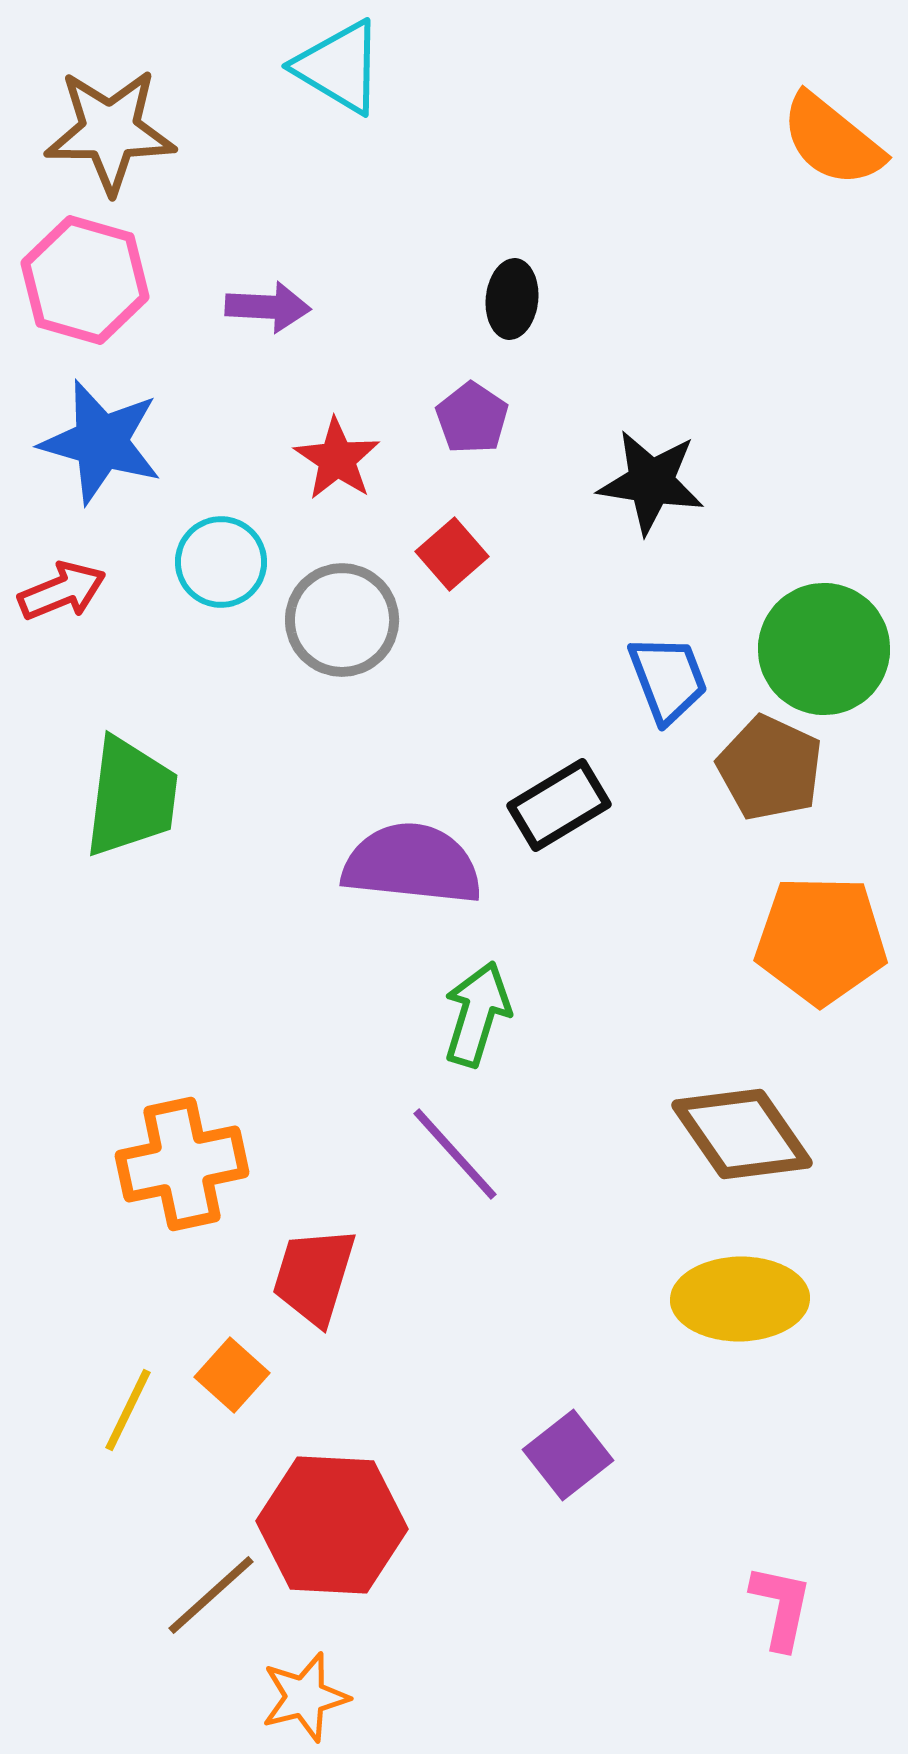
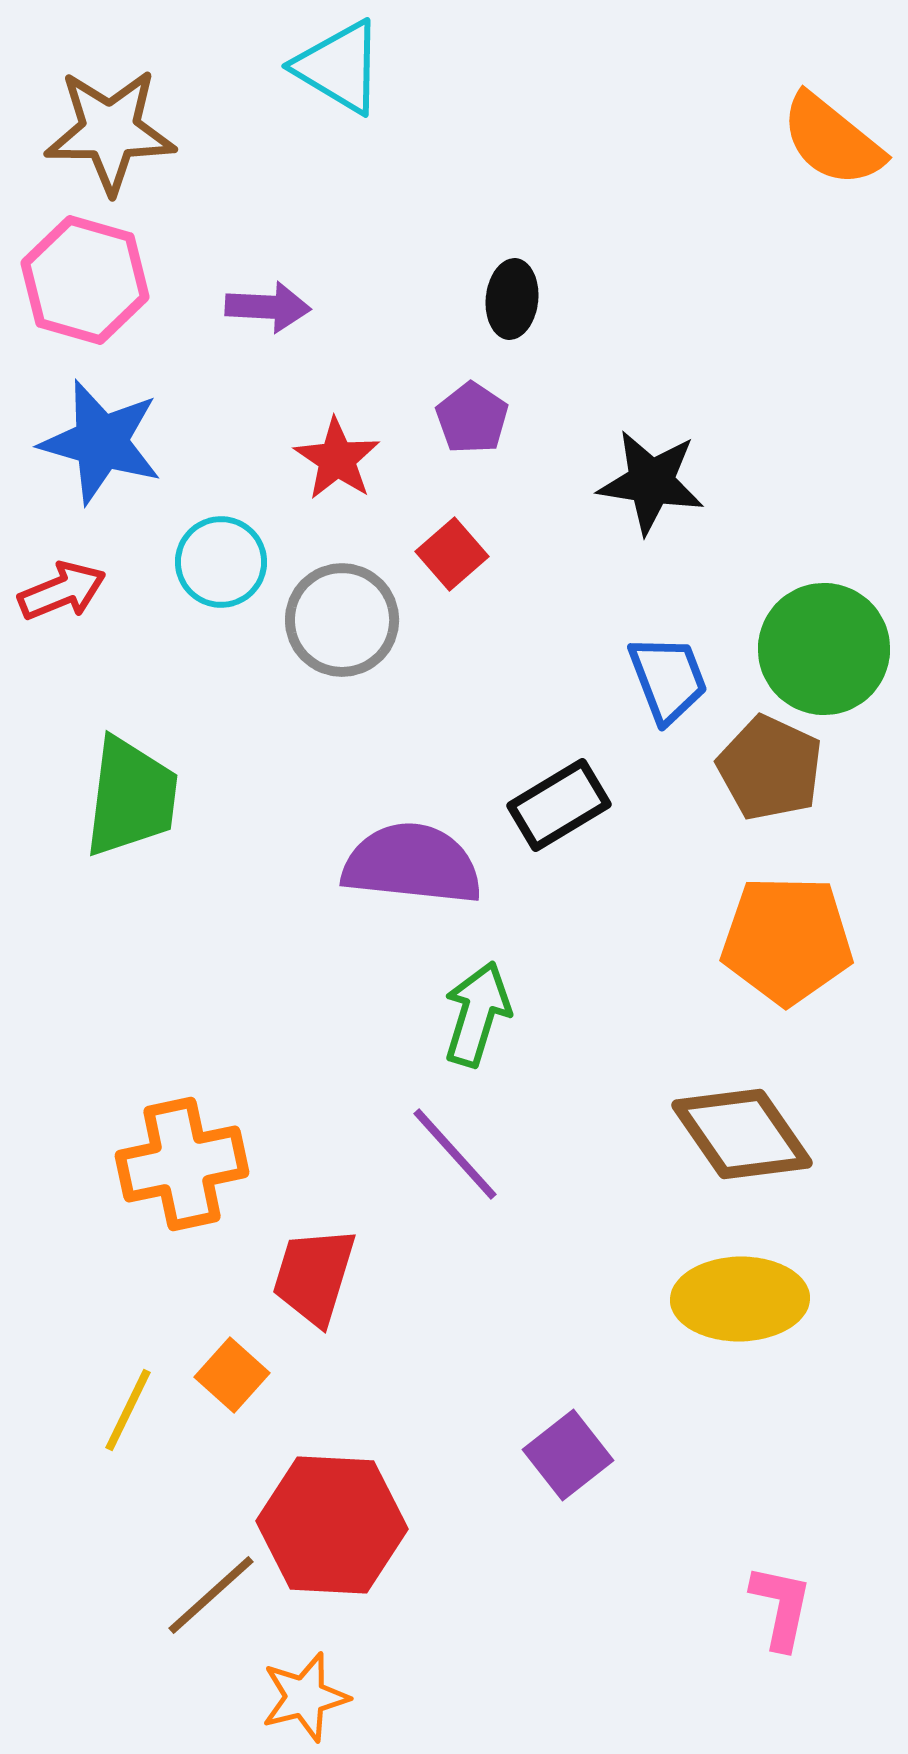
orange pentagon: moved 34 px left
